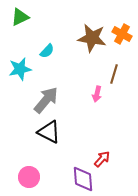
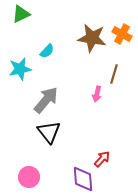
green triangle: moved 1 px right, 3 px up
black triangle: rotated 25 degrees clockwise
